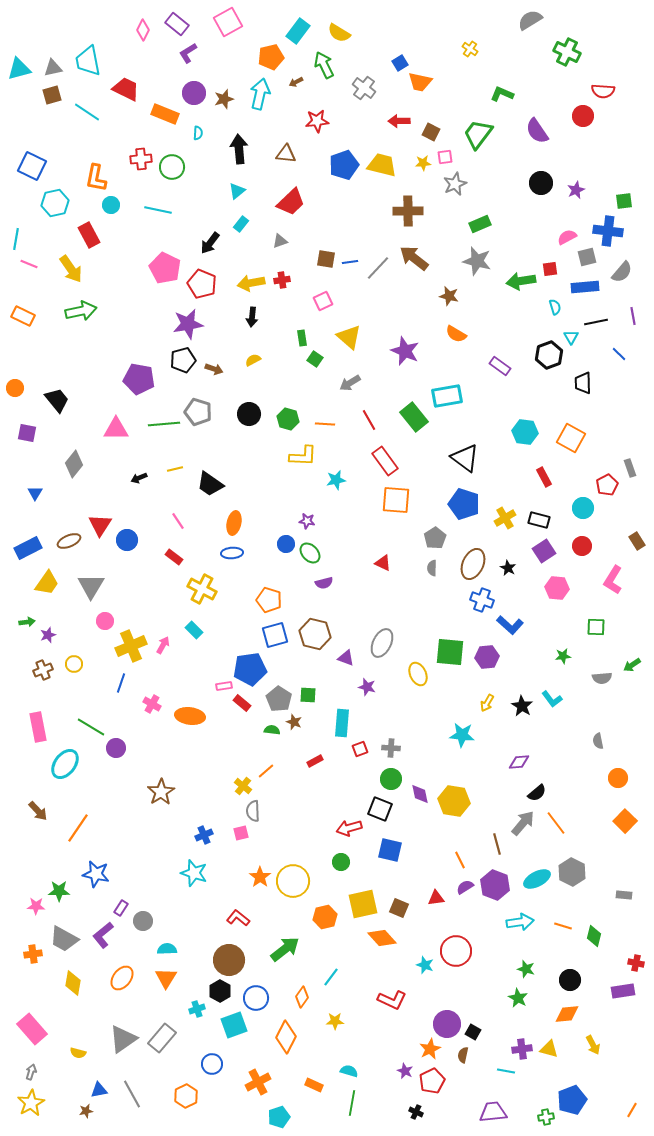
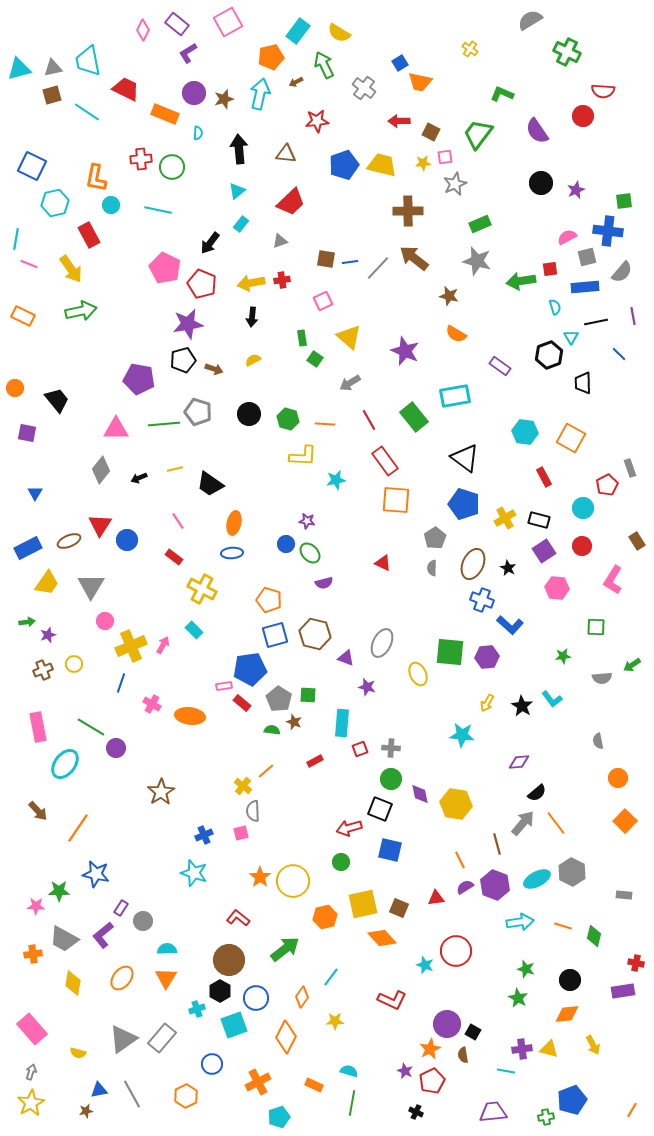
cyan rectangle at (447, 396): moved 8 px right
gray diamond at (74, 464): moved 27 px right, 6 px down
yellow hexagon at (454, 801): moved 2 px right, 3 px down
brown semicircle at (463, 1055): rotated 21 degrees counterclockwise
